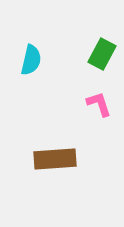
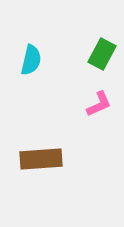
pink L-shape: rotated 84 degrees clockwise
brown rectangle: moved 14 px left
